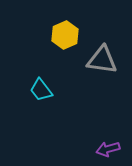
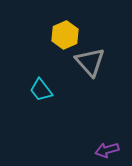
gray triangle: moved 12 px left, 2 px down; rotated 40 degrees clockwise
purple arrow: moved 1 px left, 1 px down
